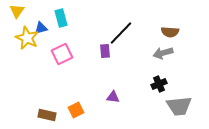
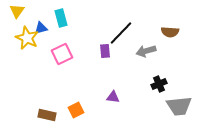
gray arrow: moved 17 px left, 2 px up
